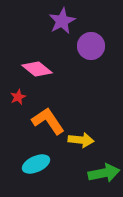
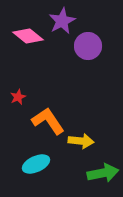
purple circle: moved 3 px left
pink diamond: moved 9 px left, 33 px up
yellow arrow: moved 1 px down
green arrow: moved 1 px left
